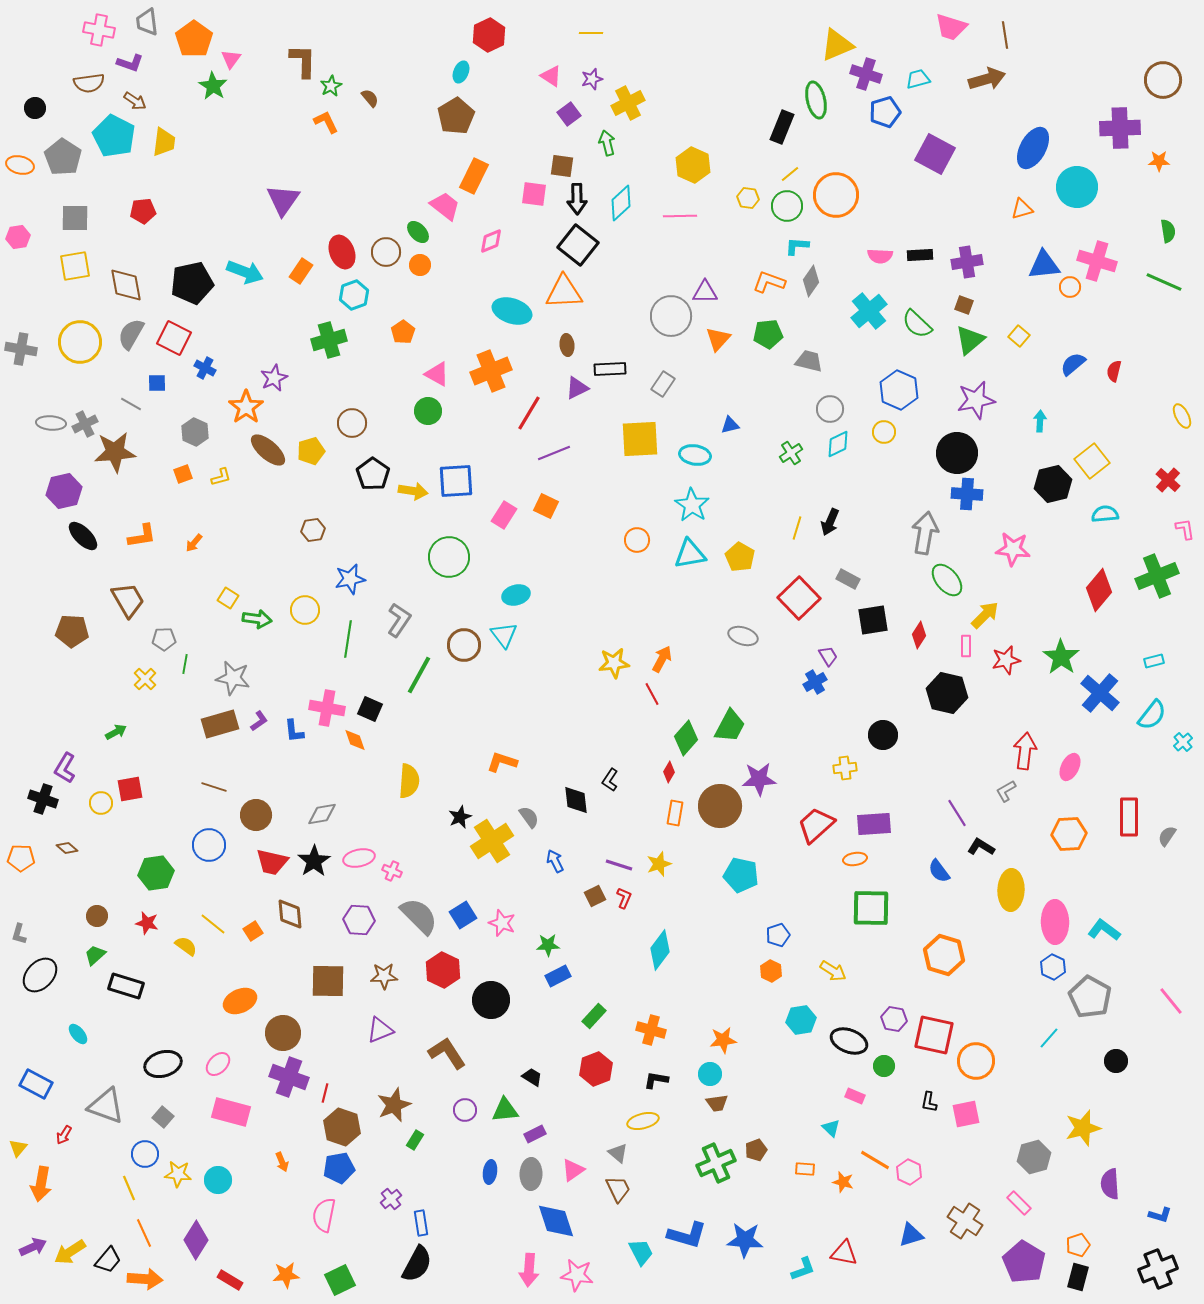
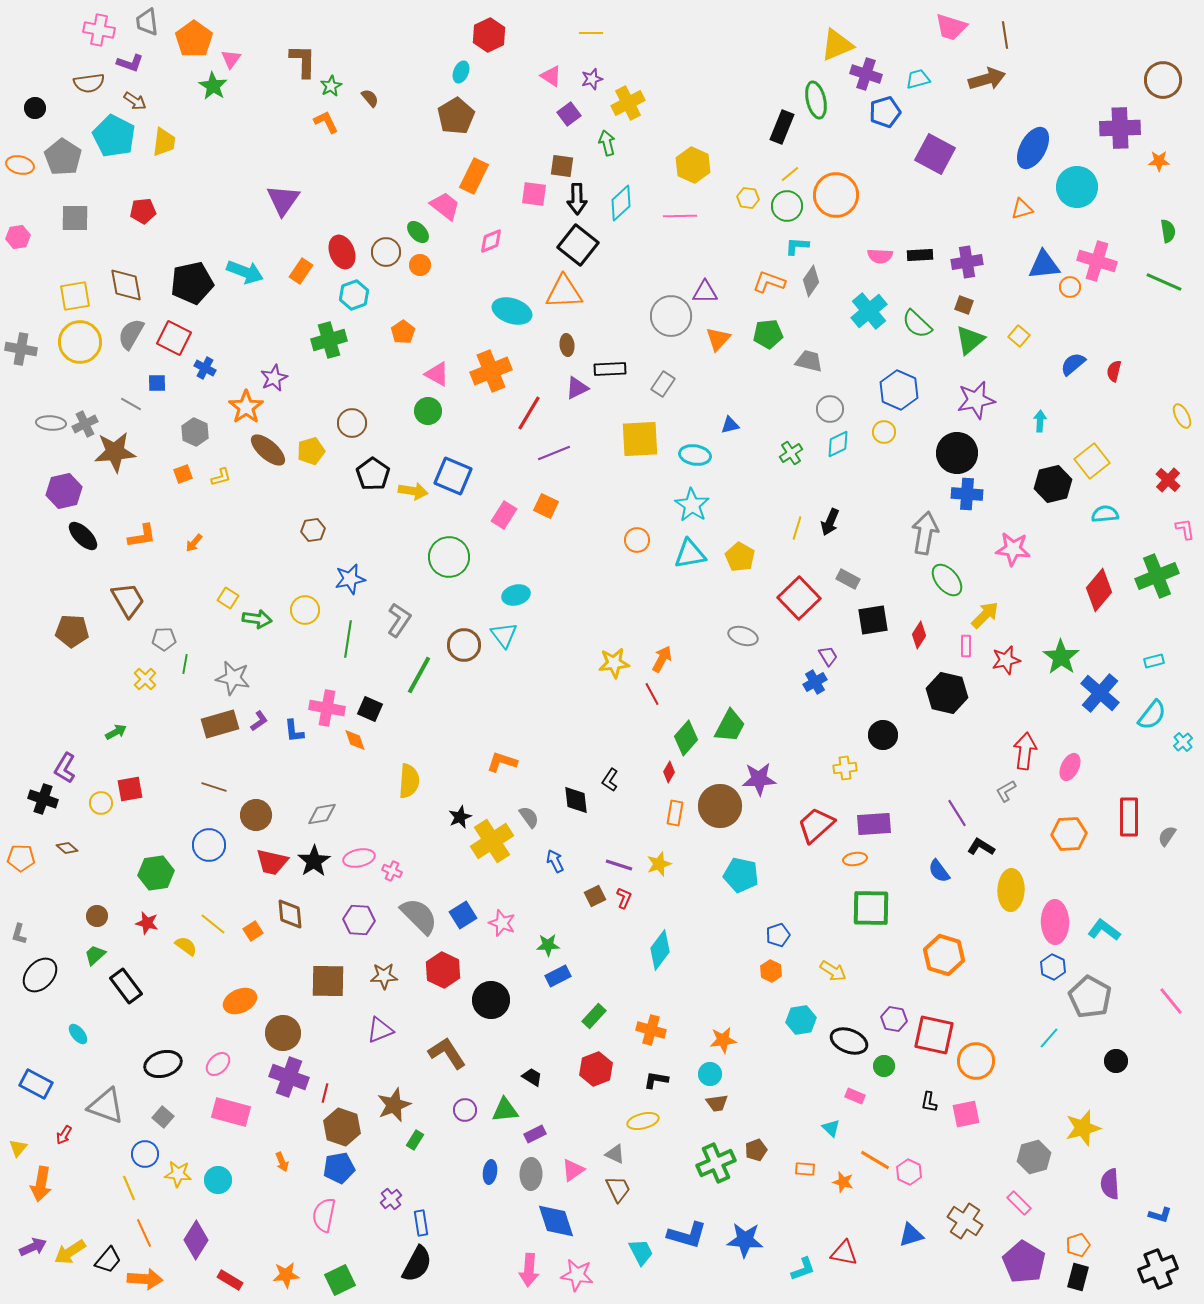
yellow square at (75, 266): moved 30 px down
blue square at (456, 481): moved 3 px left, 5 px up; rotated 27 degrees clockwise
black rectangle at (126, 986): rotated 36 degrees clockwise
gray triangle at (618, 1153): moved 3 px left, 1 px down; rotated 15 degrees counterclockwise
